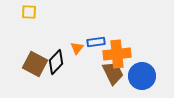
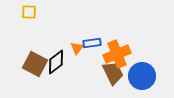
blue rectangle: moved 4 px left, 1 px down
orange cross: rotated 16 degrees counterclockwise
black diamond: rotated 10 degrees clockwise
